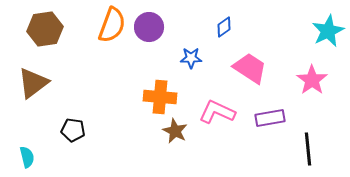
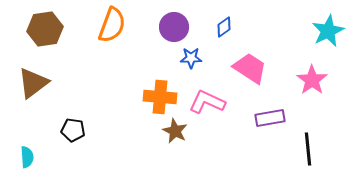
purple circle: moved 25 px right
pink L-shape: moved 10 px left, 10 px up
cyan semicircle: rotated 10 degrees clockwise
